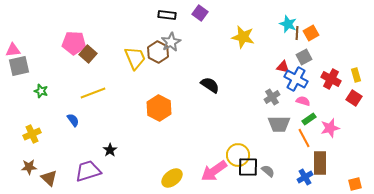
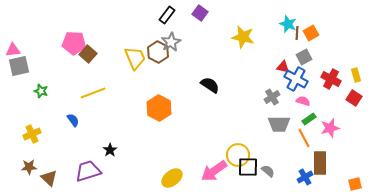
black rectangle at (167, 15): rotated 60 degrees counterclockwise
